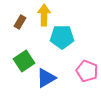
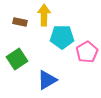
brown rectangle: rotated 72 degrees clockwise
green square: moved 7 px left, 2 px up
pink pentagon: moved 19 px up; rotated 20 degrees clockwise
blue triangle: moved 1 px right, 2 px down
